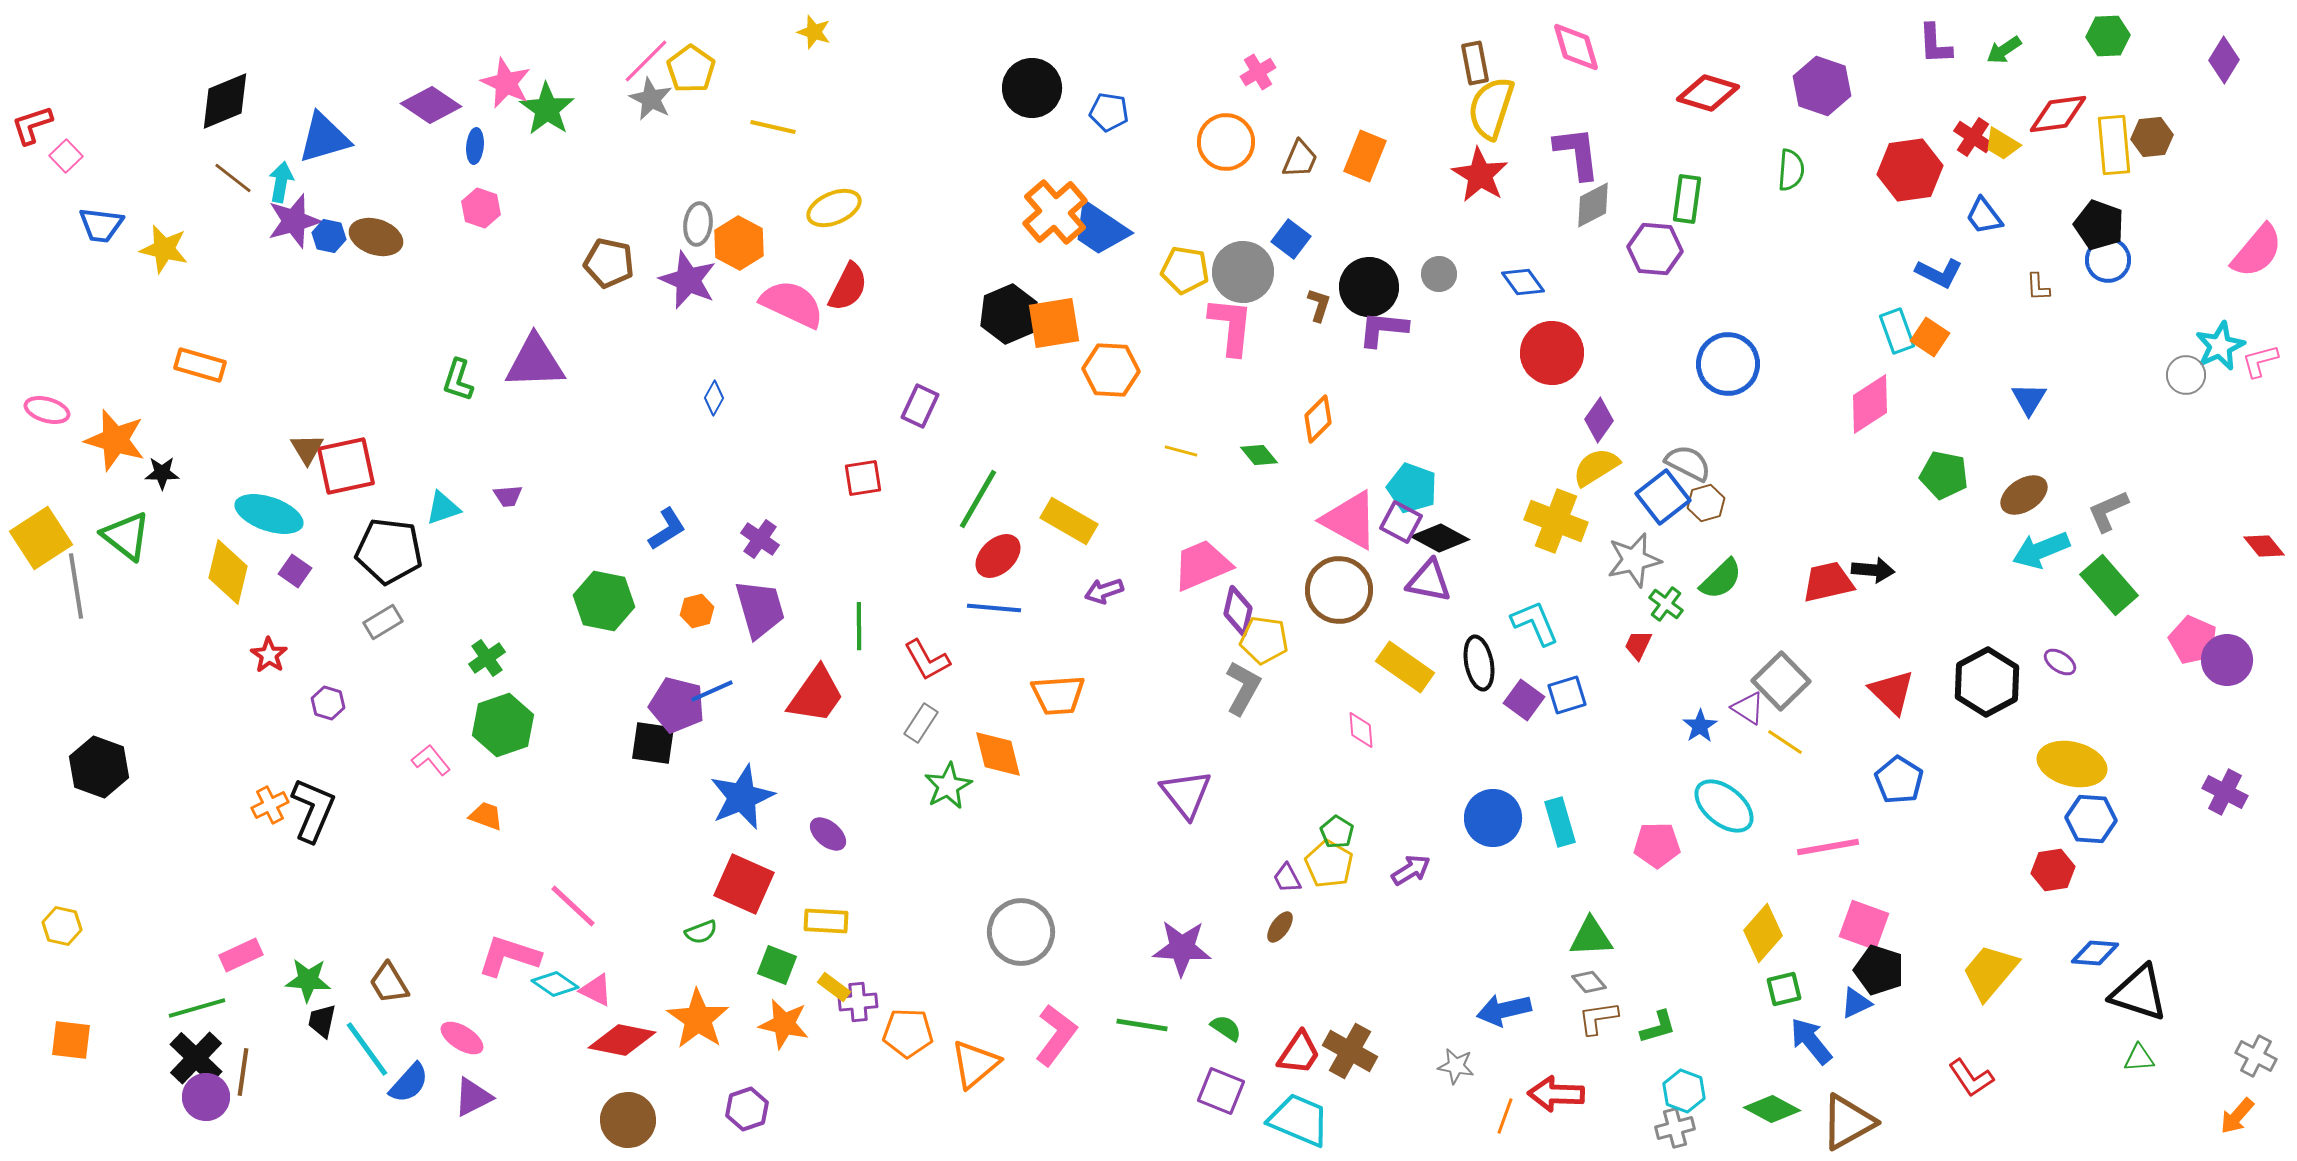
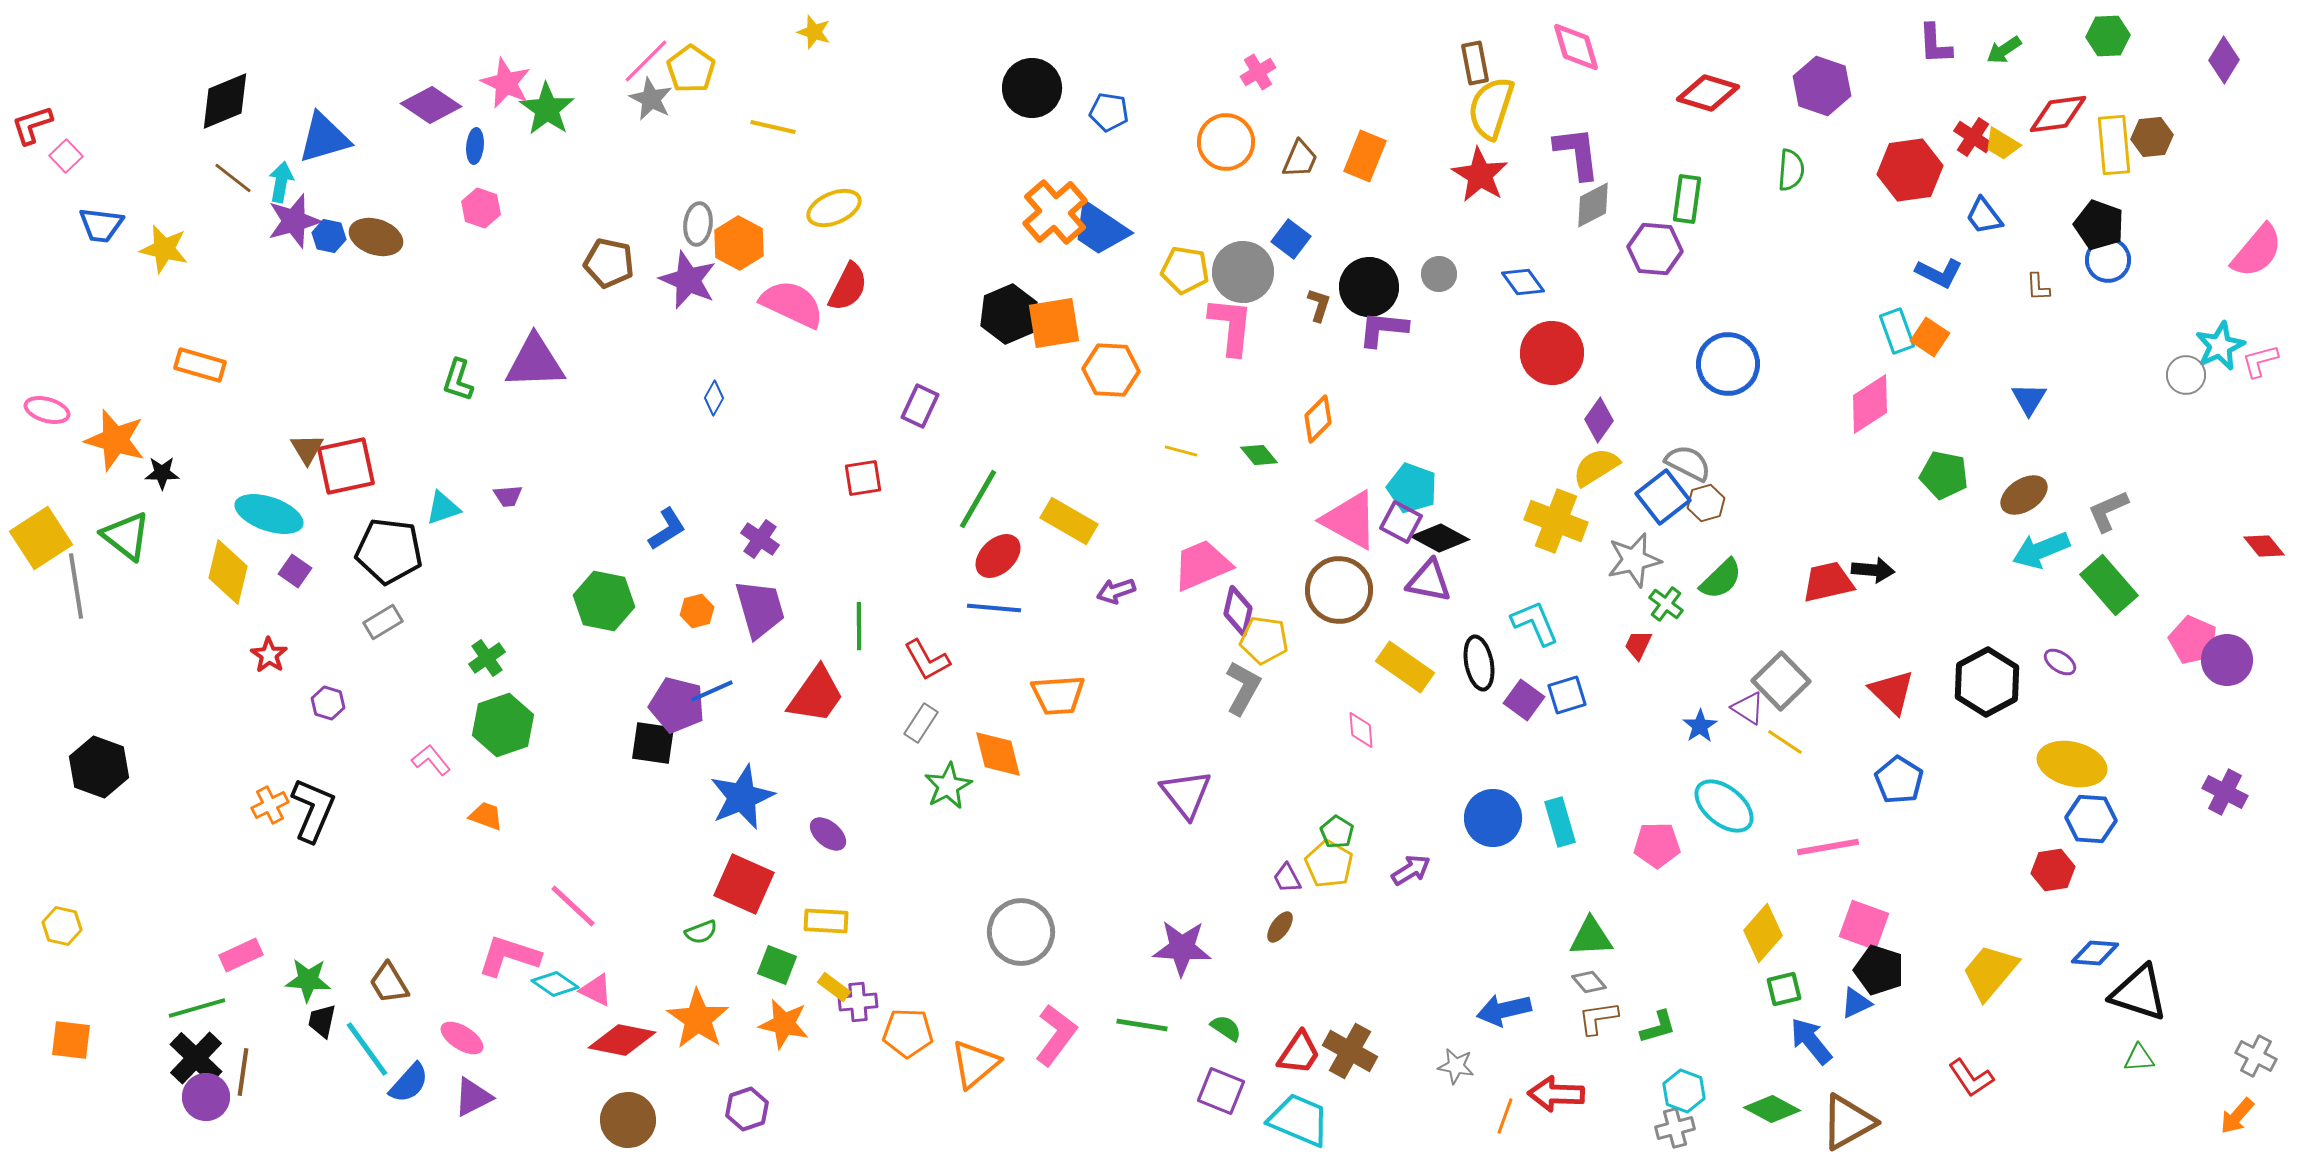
purple arrow at (1104, 591): moved 12 px right
